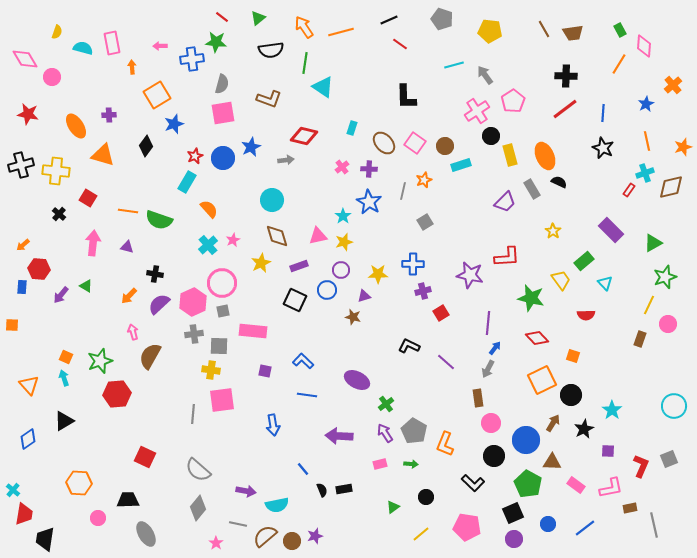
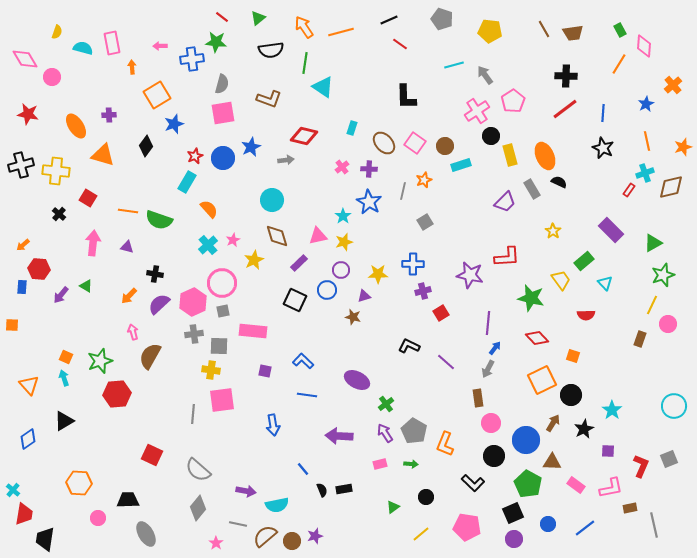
yellow star at (261, 263): moved 7 px left, 3 px up
purple rectangle at (299, 266): moved 3 px up; rotated 24 degrees counterclockwise
green star at (665, 277): moved 2 px left, 2 px up
yellow line at (649, 305): moved 3 px right
red square at (145, 457): moved 7 px right, 2 px up
